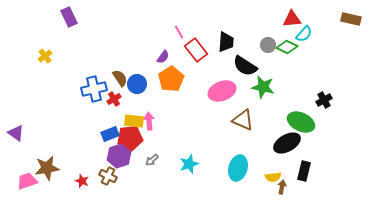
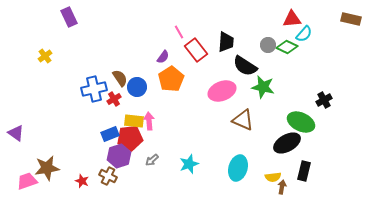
blue circle: moved 3 px down
